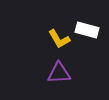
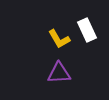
white rectangle: rotated 50 degrees clockwise
